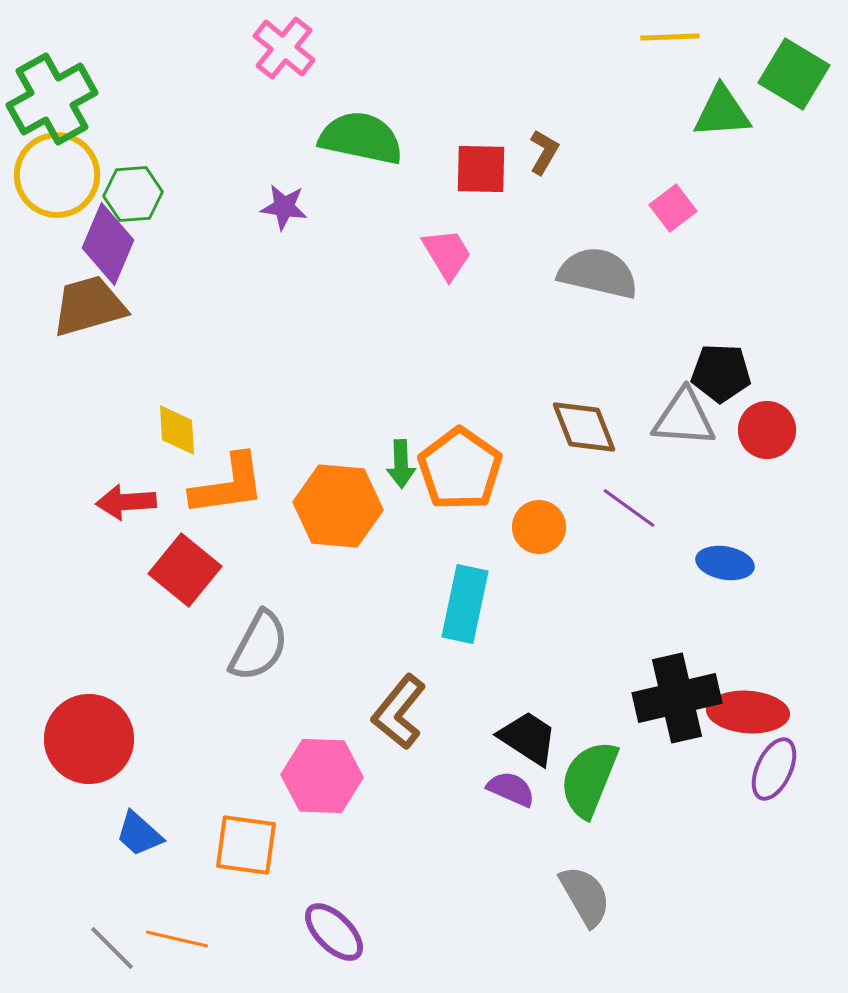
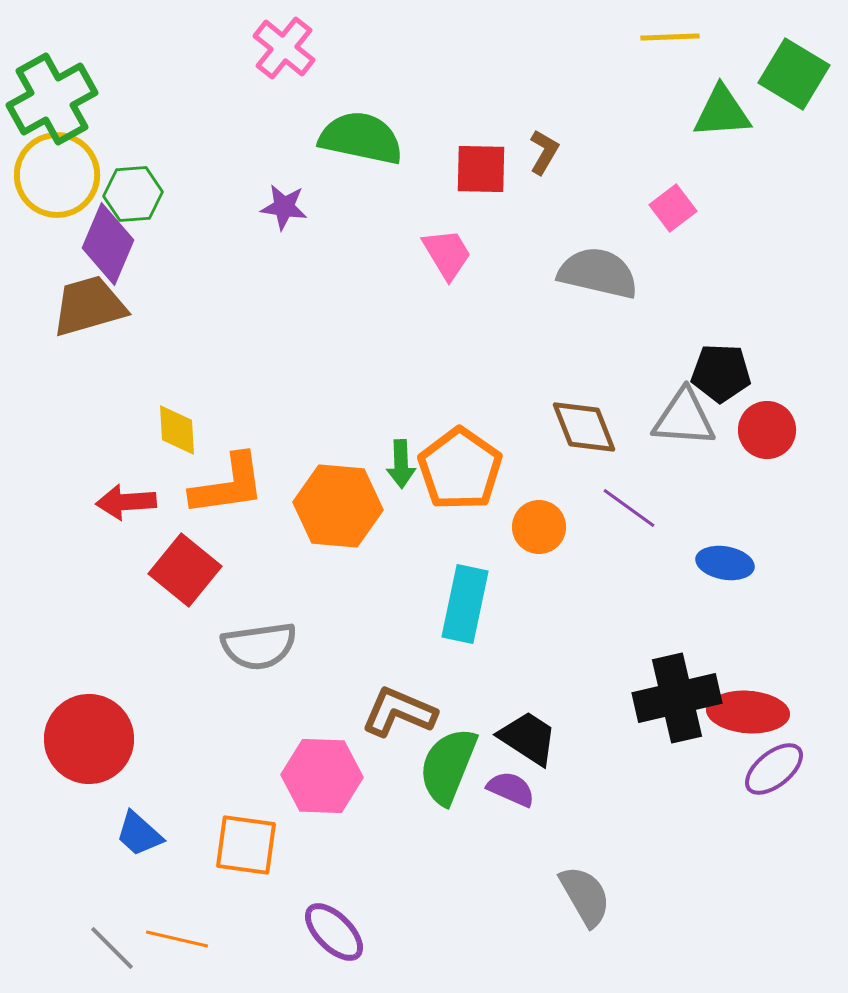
gray semicircle at (259, 646): rotated 54 degrees clockwise
brown L-shape at (399, 712): rotated 74 degrees clockwise
purple ellipse at (774, 769): rotated 26 degrees clockwise
green semicircle at (589, 779): moved 141 px left, 13 px up
